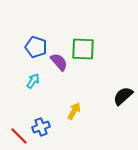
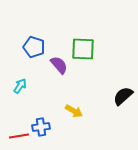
blue pentagon: moved 2 px left
purple semicircle: moved 3 px down
cyan arrow: moved 13 px left, 5 px down
yellow arrow: rotated 90 degrees clockwise
blue cross: rotated 12 degrees clockwise
red line: rotated 54 degrees counterclockwise
